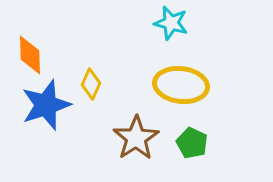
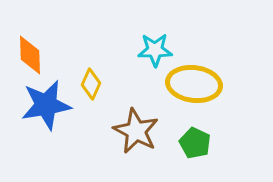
cyan star: moved 16 px left, 27 px down; rotated 16 degrees counterclockwise
yellow ellipse: moved 13 px right, 1 px up
blue star: rotated 9 degrees clockwise
brown star: moved 7 px up; rotated 12 degrees counterclockwise
green pentagon: moved 3 px right
